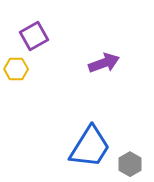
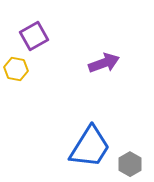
yellow hexagon: rotated 10 degrees clockwise
